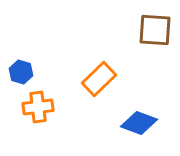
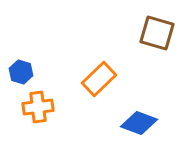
brown square: moved 2 px right, 3 px down; rotated 12 degrees clockwise
